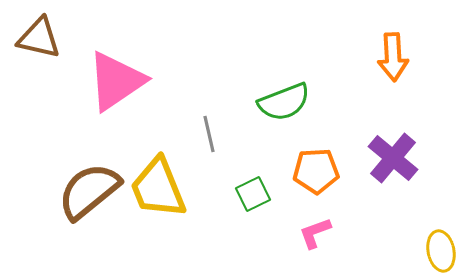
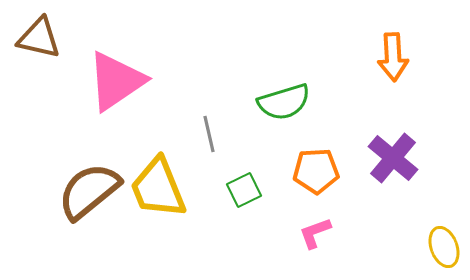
green semicircle: rotated 4 degrees clockwise
green square: moved 9 px left, 4 px up
yellow ellipse: moved 3 px right, 4 px up; rotated 9 degrees counterclockwise
